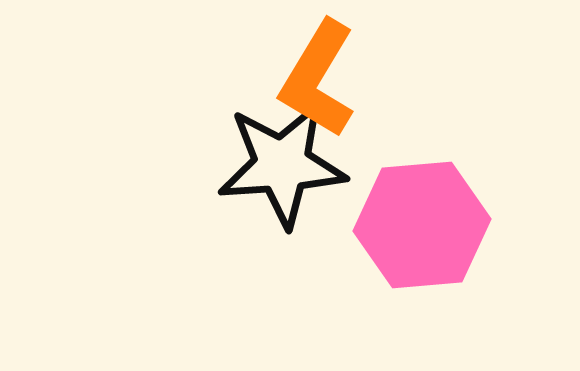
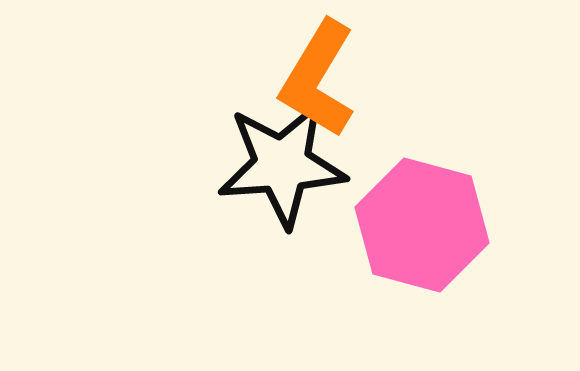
pink hexagon: rotated 20 degrees clockwise
